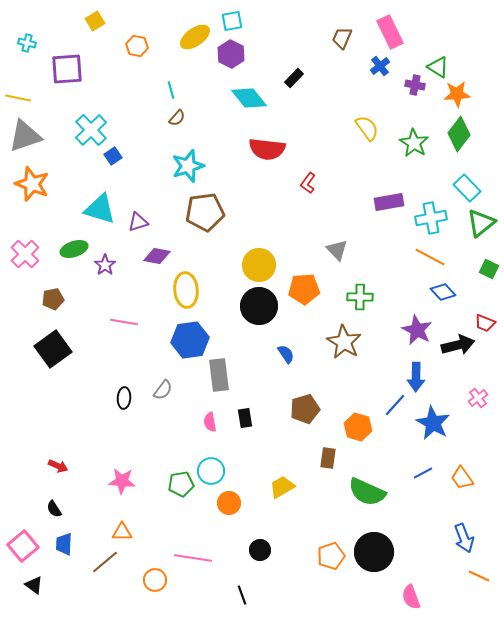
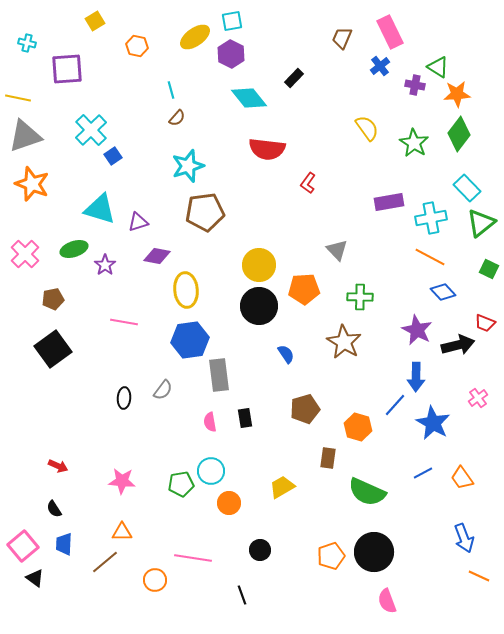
black triangle at (34, 585): moved 1 px right, 7 px up
pink semicircle at (411, 597): moved 24 px left, 4 px down
